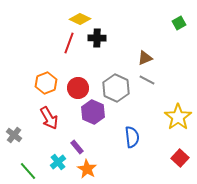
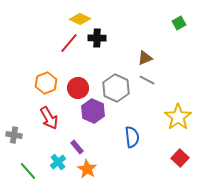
red line: rotated 20 degrees clockwise
purple hexagon: moved 1 px up
gray cross: rotated 28 degrees counterclockwise
